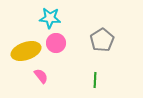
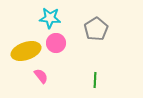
gray pentagon: moved 6 px left, 11 px up
